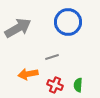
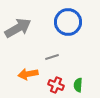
red cross: moved 1 px right
